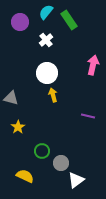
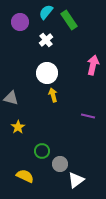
gray circle: moved 1 px left, 1 px down
